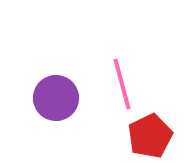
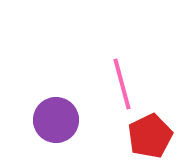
purple circle: moved 22 px down
